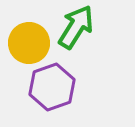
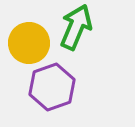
green arrow: rotated 9 degrees counterclockwise
